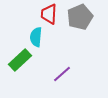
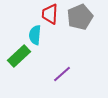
red trapezoid: moved 1 px right
cyan semicircle: moved 1 px left, 2 px up
green rectangle: moved 1 px left, 4 px up
